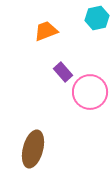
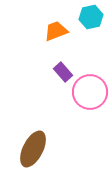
cyan hexagon: moved 6 px left, 1 px up
orange trapezoid: moved 10 px right
brown ellipse: rotated 12 degrees clockwise
